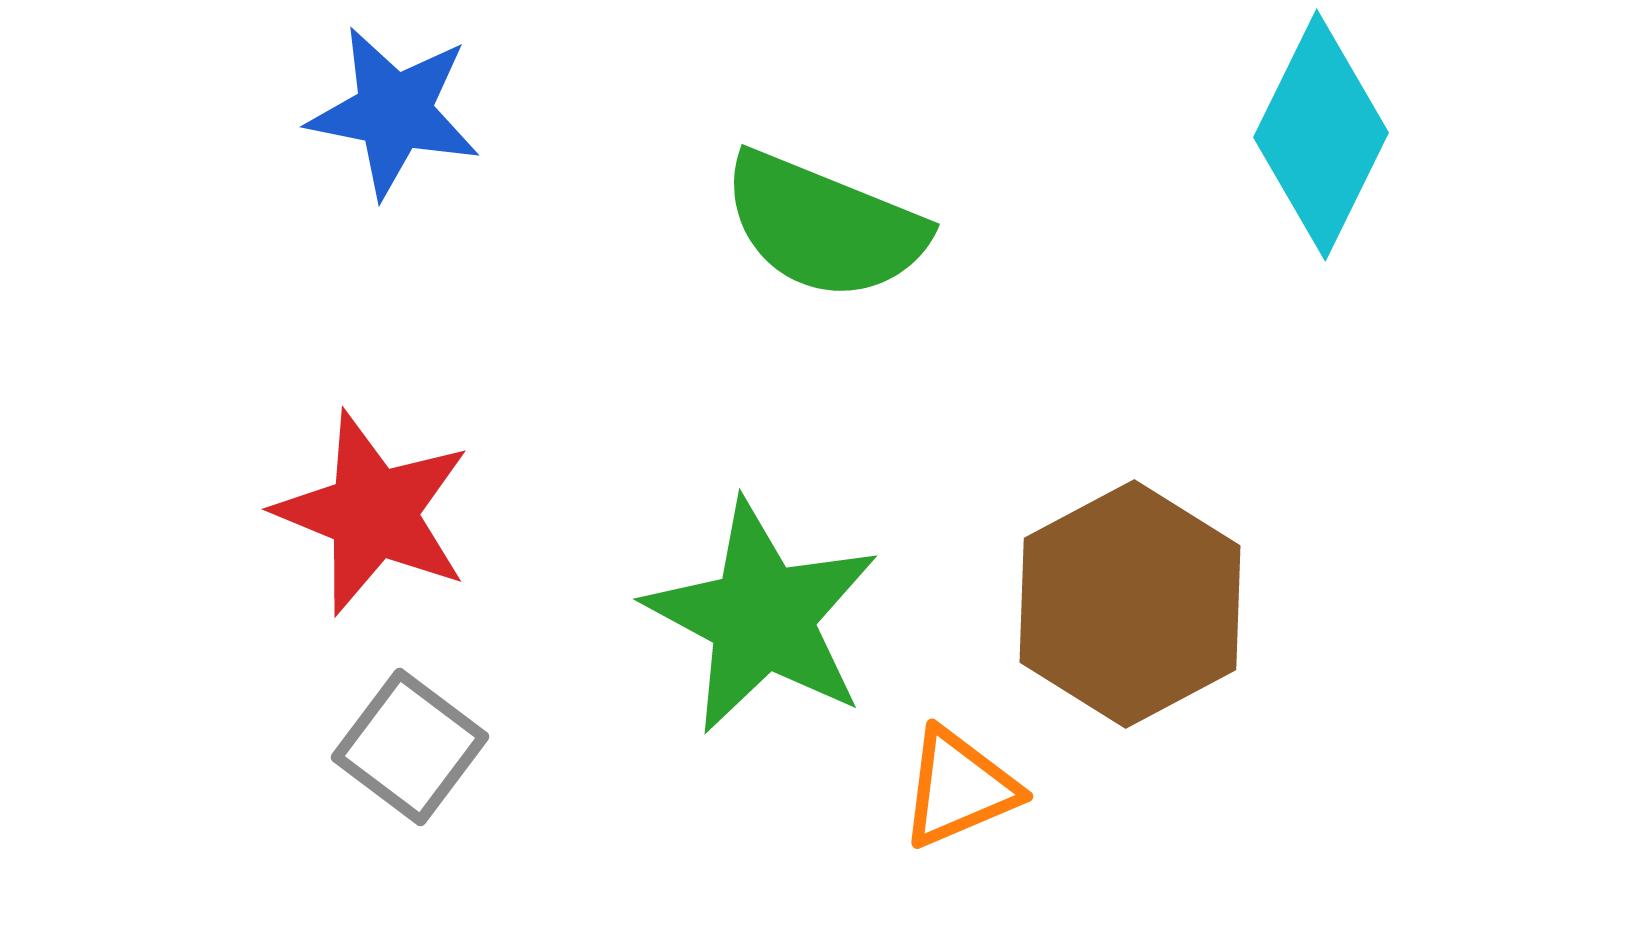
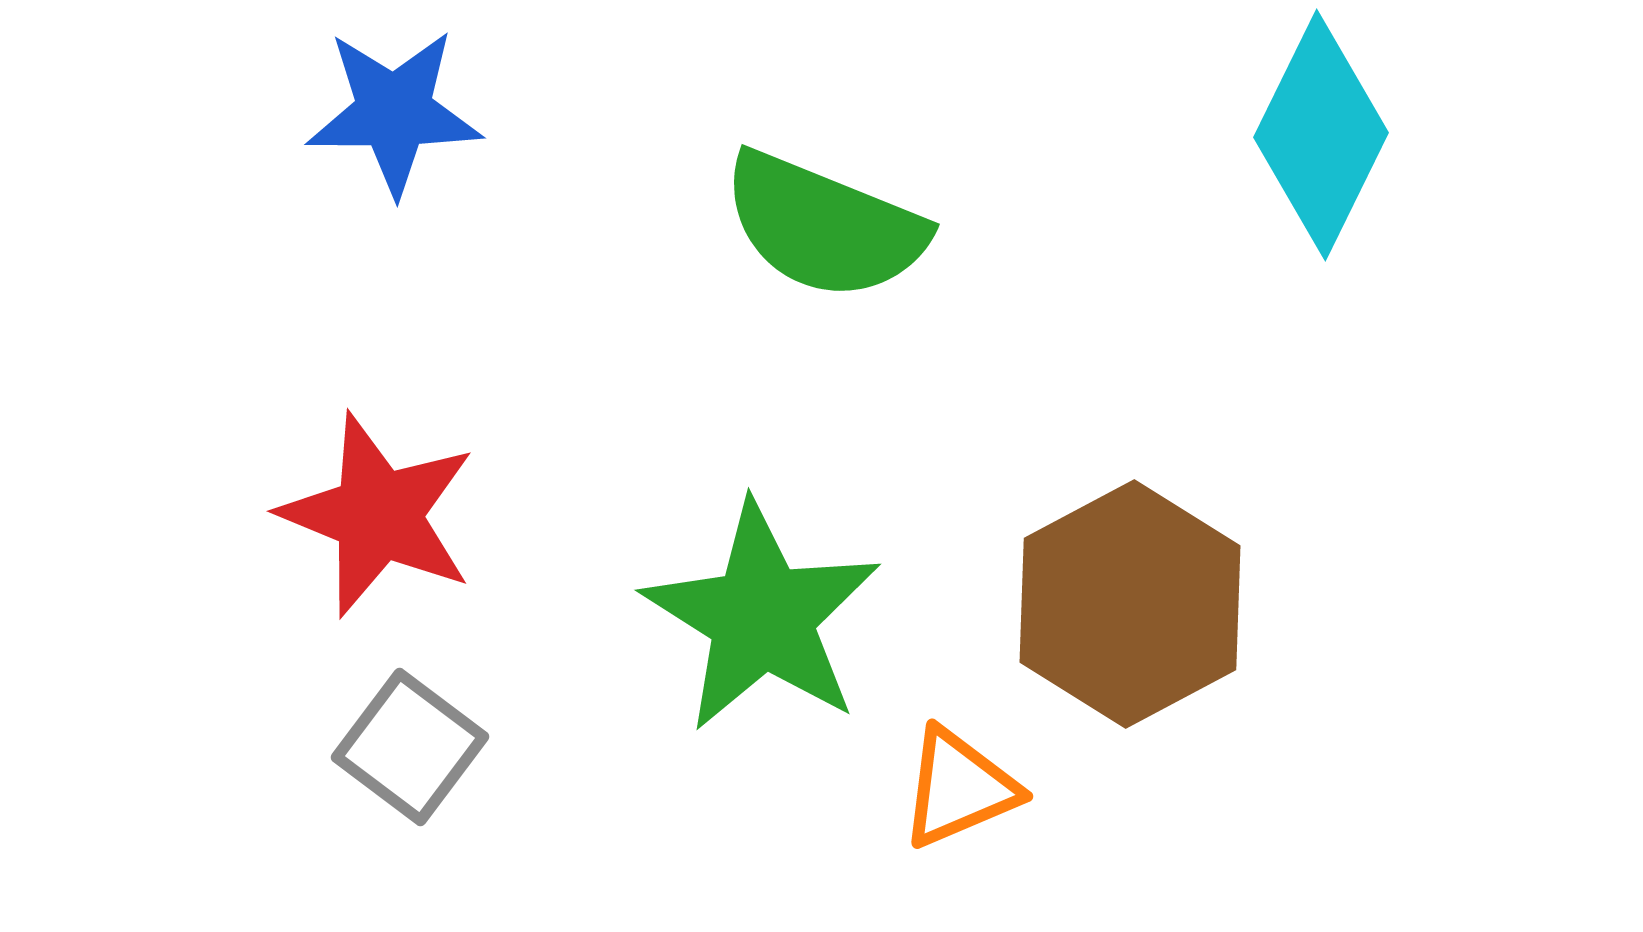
blue star: rotated 11 degrees counterclockwise
red star: moved 5 px right, 2 px down
green star: rotated 4 degrees clockwise
